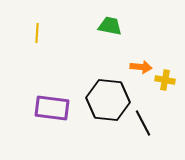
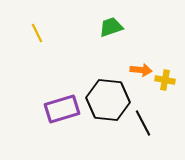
green trapezoid: moved 1 px right, 1 px down; rotated 30 degrees counterclockwise
yellow line: rotated 30 degrees counterclockwise
orange arrow: moved 3 px down
purple rectangle: moved 10 px right, 1 px down; rotated 24 degrees counterclockwise
